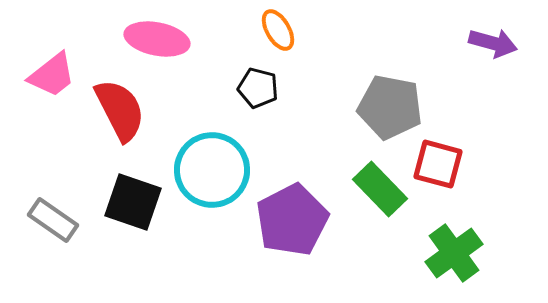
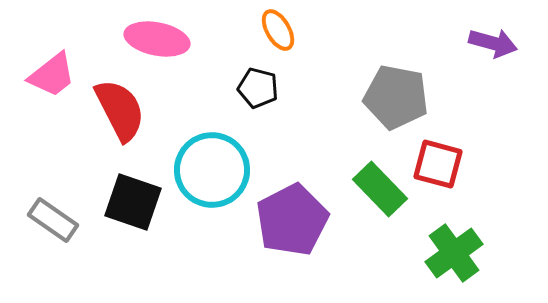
gray pentagon: moved 6 px right, 10 px up
